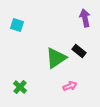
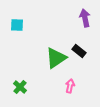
cyan square: rotated 16 degrees counterclockwise
pink arrow: rotated 56 degrees counterclockwise
